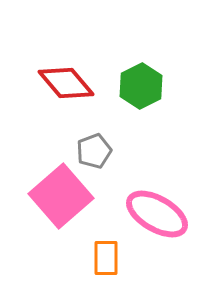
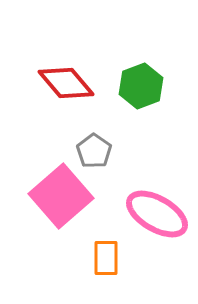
green hexagon: rotated 6 degrees clockwise
gray pentagon: rotated 16 degrees counterclockwise
